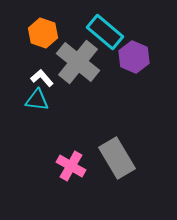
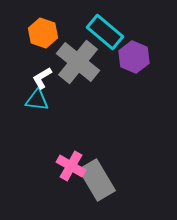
white L-shape: rotated 80 degrees counterclockwise
gray rectangle: moved 20 px left, 22 px down
